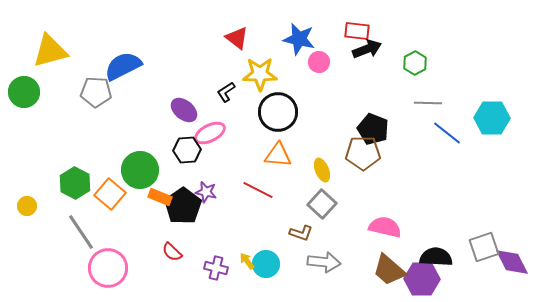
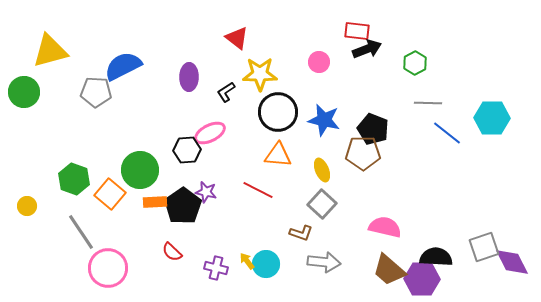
blue star at (299, 39): moved 25 px right, 81 px down
purple ellipse at (184, 110): moved 5 px right, 33 px up; rotated 52 degrees clockwise
green hexagon at (75, 183): moved 1 px left, 4 px up; rotated 8 degrees counterclockwise
orange rectangle at (160, 197): moved 5 px left, 5 px down; rotated 25 degrees counterclockwise
